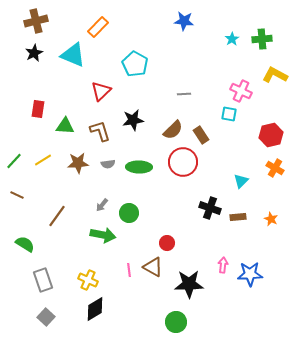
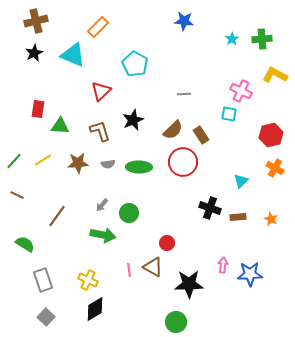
black star at (133, 120): rotated 15 degrees counterclockwise
green triangle at (65, 126): moved 5 px left
